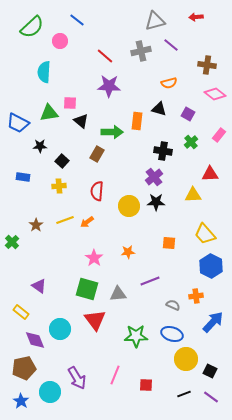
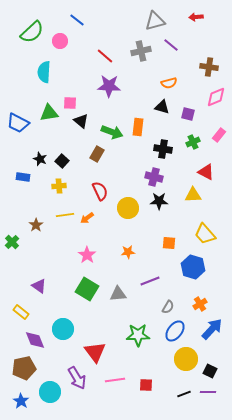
green semicircle at (32, 27): moved 5 px down
brown cross at (207, 65): moved 2 px right, 2 px down
pink diamond at (215, 94): moved 1 px right, 3 px down; rotated 60 degrees counterclockwise
black triangle at (159, 109): moved 3 px right, 2 px up
purple square at (188, 114): rotated 16 degrees counterclockwise
orange rectangle at (137, 121): moved 1 px right, 6 px down
green arrow at (112, 132): rotated 20 degrees clockwise
green cross at (191, 142): moved 2 px right; rotated 16 degrees clockwise
black star at (40, 146): moved 13 px down; rotated 24 degrees clockwise
black cross at (163, 151): moved 2 px up
red triangle at (210, 174): moved 4 px left, 2 px up; rotated 30 degrees clockwise
purple cross at (154, 177): rotated 36 degrees counterclockwise
red semicircle at (97, 191): moved 3 px right; rotated 150 degrees clockwise
black star at (156, 202): moved 3 px right, 1 px up
yellow circle at (129, 206): moved 1 px left, 2 px down
yellow line at (65, 220): moved 5 px up; rotated 12 degrees clockwise
orange arrow at (87, 222): moved 4 px up
pink star at (94, 258): moved 7 px left, 3 px up
blue hexagon at (211, 266): moved 18 px left, 1 px down; rotated 10 degrees counterclockwise
green square at (87, 289): rotated 15 degrees clockwise
orange cross at (196, 296): moved 4 px right, 8 px down; rotated 24 degrees counterclockwise
gray semicircle at (173, 305): moved 5 px left, 2 px down; rotated 96 degrees clockwise
red triangle at (95, 320): moved 32 px down
blue arrow at (213, 322): moved 1 px left, 7 px down
cyan circle at (60, 329): moved 3 px right
blue ellipse at (172, 334): moved 3 px right, 3 px up; rotated 70 degrees counterclockwise
green star at (136, 336): moved 2 px right, 1 px up
pink line at (115, 375): moved 5 px down; rotated 60 degrees clockwise
purple line at (211, 397): moved 3 px left, 5 px up; rotated 35 degrees counterclockwise
